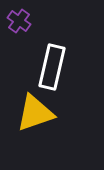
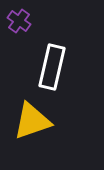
yellow triangle: moved 3 px left, 8 px down
